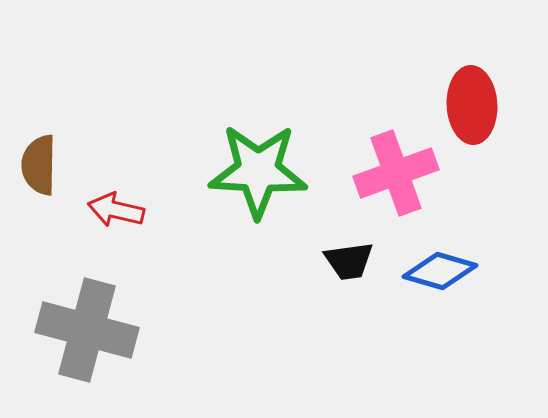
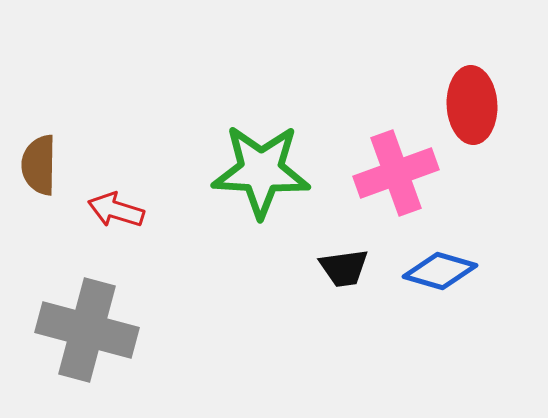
green star: moved 3 px right
red arrow: rotated 4 degrees clockwise
black trapezoid: moved 5 px left, 7 px down
